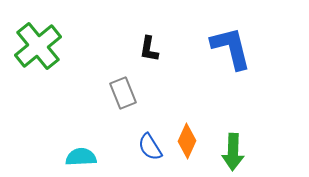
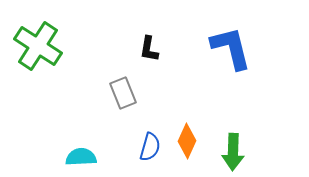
green cross: rotated 18 degrees counterclockwise
blue semicircle: rotated 132 degrees counterclockwise
